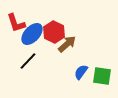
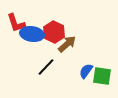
blue ellipse: rotated 55 degrees clockwise
black line: moved 18 px right, 6 px down
blue semicircle: moved 5 px right, 1 px up
